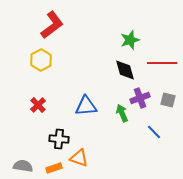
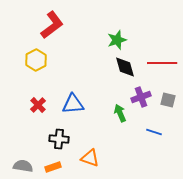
green star: moved 13 px left
yellow hexagon: moved 5 px left
black diamond: moved 3 px up
purple cross: moved 1 px right, 1 px up
blue triangle: moved 13 px left, 2 px up
green arrow: moved 2 px left
blue line: rotated 28 degrees counterclockwise
orange triangle: moved 11 px right
orange rectangle: moved 1 px left, 1 px up
